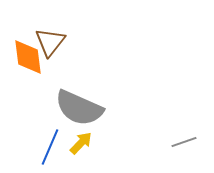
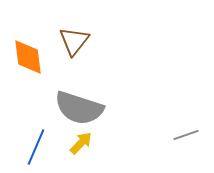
brown triangle: moved 24 px right, 1 px up
gray semicircle: rotated 6 degrees counterclockwise
gray line: moved 2 px right, 7 px up
blue line: moved 14 px left
